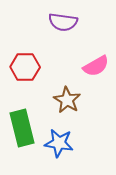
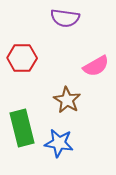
purple semicircle: moved 2 px right, 4 px up
red hexagon: moved 3 px left, 9 px up
